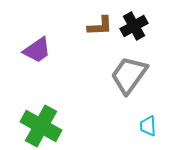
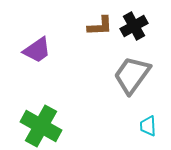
gray trapezoid: moved 3 px right
